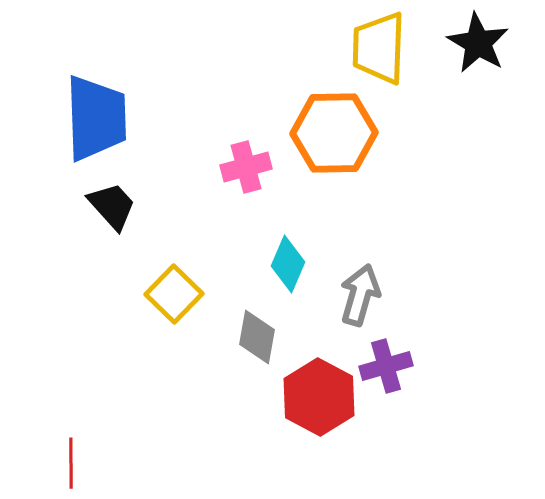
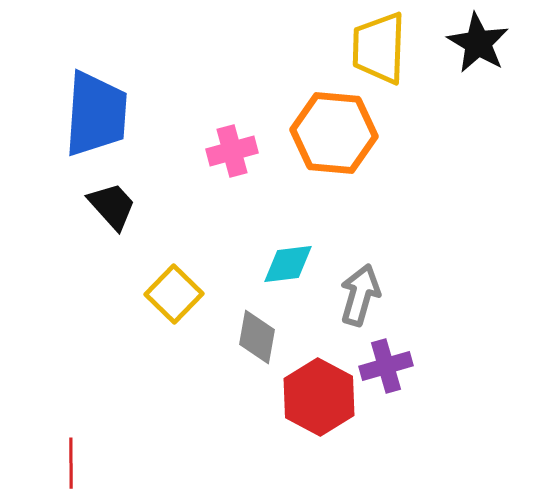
blue trapezoid: moved 4 px up; rotated 6 degrees clockwise
orange hexagon: rotated 6 degrees clockwise
pink cross: moved 14 px left, 16 px up
cyan diamond: rotated 60 degrees clockwise
